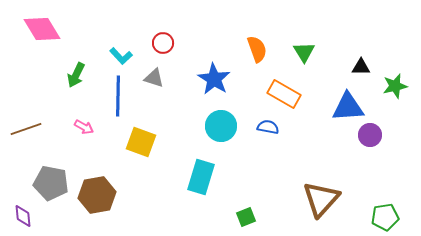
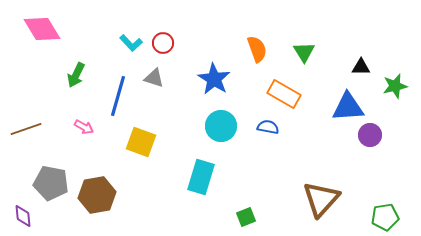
cyan L-shape: moved 10 px right, 13 px up
blue line: rotated 15 degrees clockwise
